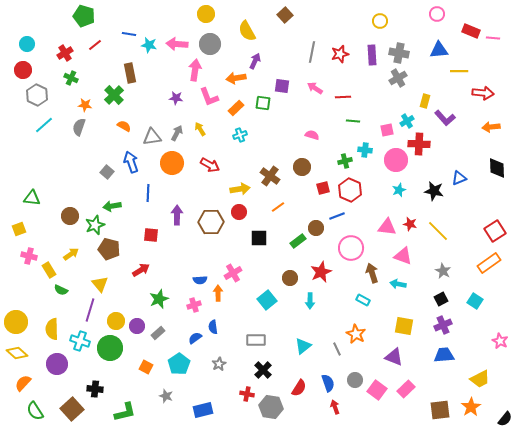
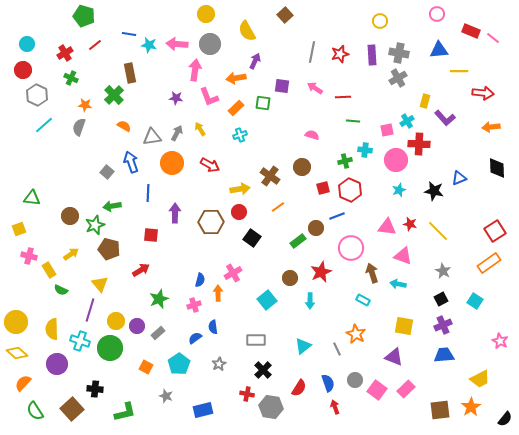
pink line at (493, 38): rotated 32 degrees clockwise
purple arrow at (177, 215): moved 2 px left, 2 px up
black square at (259, 238): moved 7 px left; rotated 36 degrees clockwise
blue semicircle at (200, 280): rotated 72 degrees counterclockwise
